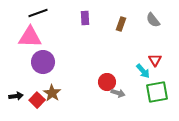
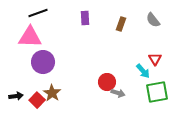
red triangle: moved 1 px up
